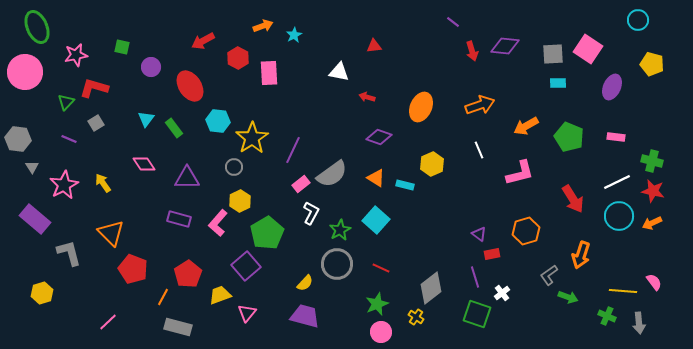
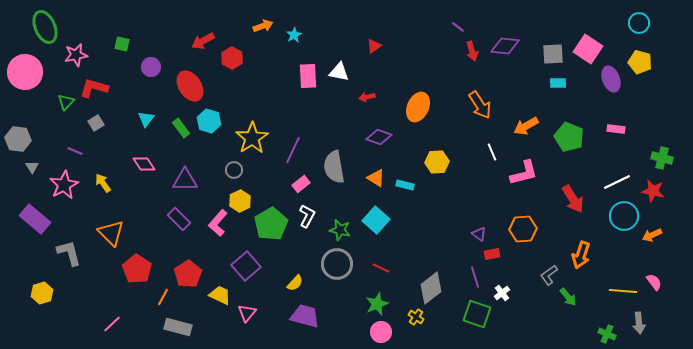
cyan circle at (638, 20): moved 1 px right, 3 px down
purple line at (453, 22): moved 5 px right, 5 px down
green ellipse at (37, 27): moved 8 px right
red triangle at (374, 46): rotated 28 degrees counterclockwise
green square at (122, 47): moved 3 px up
red hexagon at (238, 58): moved 6 px left
yellow pentagon at (652, 64): moved 12 px left, 2 px up
pink rectangle at (269, 73): moved 39 px right, 3 px down
purple ellipse at (612, 87): moved 1 px left, 8 px up; rotated 45 degrees counterclockwise
red arrow at (367, 97): rotated 28 degrees counterclockwise
orange arrow at (480, 105): rotated 76 degrees clockwise
orange ellipse at (421, 107): moved 3 px left
cyan hexagon at (218, 121): moved 9 px left; rotated 10 degrees clockwise
green rectangle at (174, 128): moved 7 px right
pink rectangle at (616, 137): moved 8 px up
purple line at (69, 139): moved 6 px right, 12 px down
white line at (479, 150): moved 13 px right, 2 px down
green cross at (652, 161): moved 10 px right, 3 px up
yellow hexagon at (432, 164): moved 5 px right, 2 px up; rotated 20 degrees clockwise
gray circle at (234, 167): moved 3 px down
pink L-shape at (520, 173): moved 4 px right
gray semicircle at (332, 174): moved 2 px right, 7 px up; rotated 116 degrees clockwise
purple triangle at (187, 178): moved 2 px left, 2 px down
white L-shape at (311, 213): moved 4 px left, 3 px down
cyan circle at (619, 216): moved 5 px right
purple rectangle at (179, 219): rotated 30 degrees clockwise
orange arrow at (652, 223): moved 12 px down
green star at (340, 230): rotated 30 degrees counterclockwise
orange hexagon at (526, 231): moved 3 px left, 2 px up; rotated 12 degrees clockwise
green pentagon at (267, 233): moved 4 px right, 9 px up
red pentagon at (133, 269): moved 4 px right; rotated 12 degrees clockwise
yellow semicircle at (305, 283): moved 10 px left
yellow trapezoid at (220, 295): rotated 45 degrees clockwise
green arrow at (568, 297): rotated 30 degrees clockwise
green cross at (607, 316): moved 18 px down
pink line at (108, 322): moved 4 px right, 2 px down
